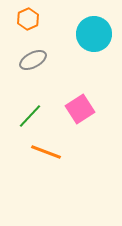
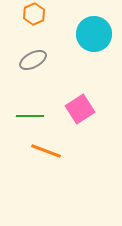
orange hexagon: moved 6 px right, 5 px up
green line: rotated 48 degrees clockwise
orange line: moved 1 px up
